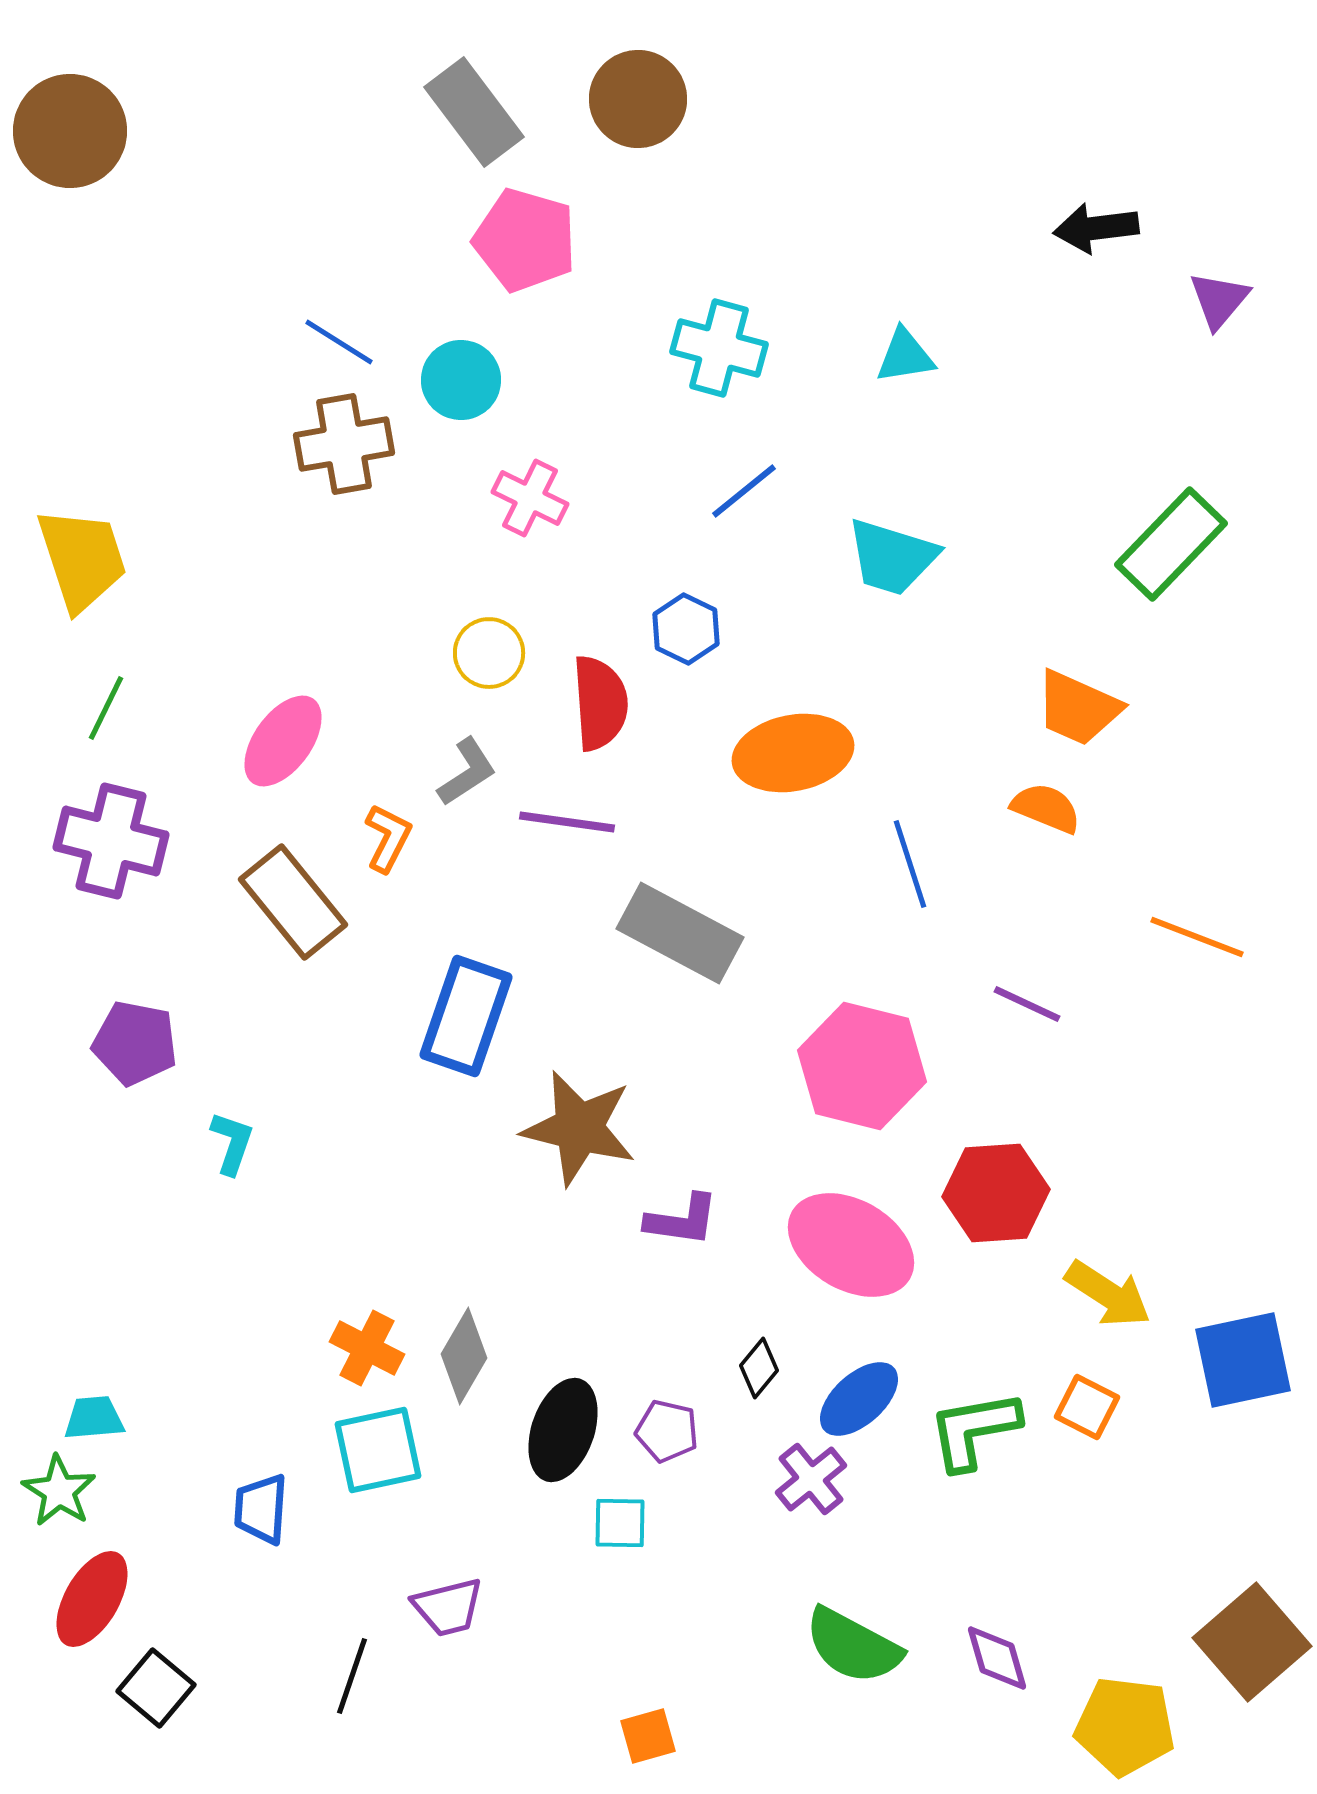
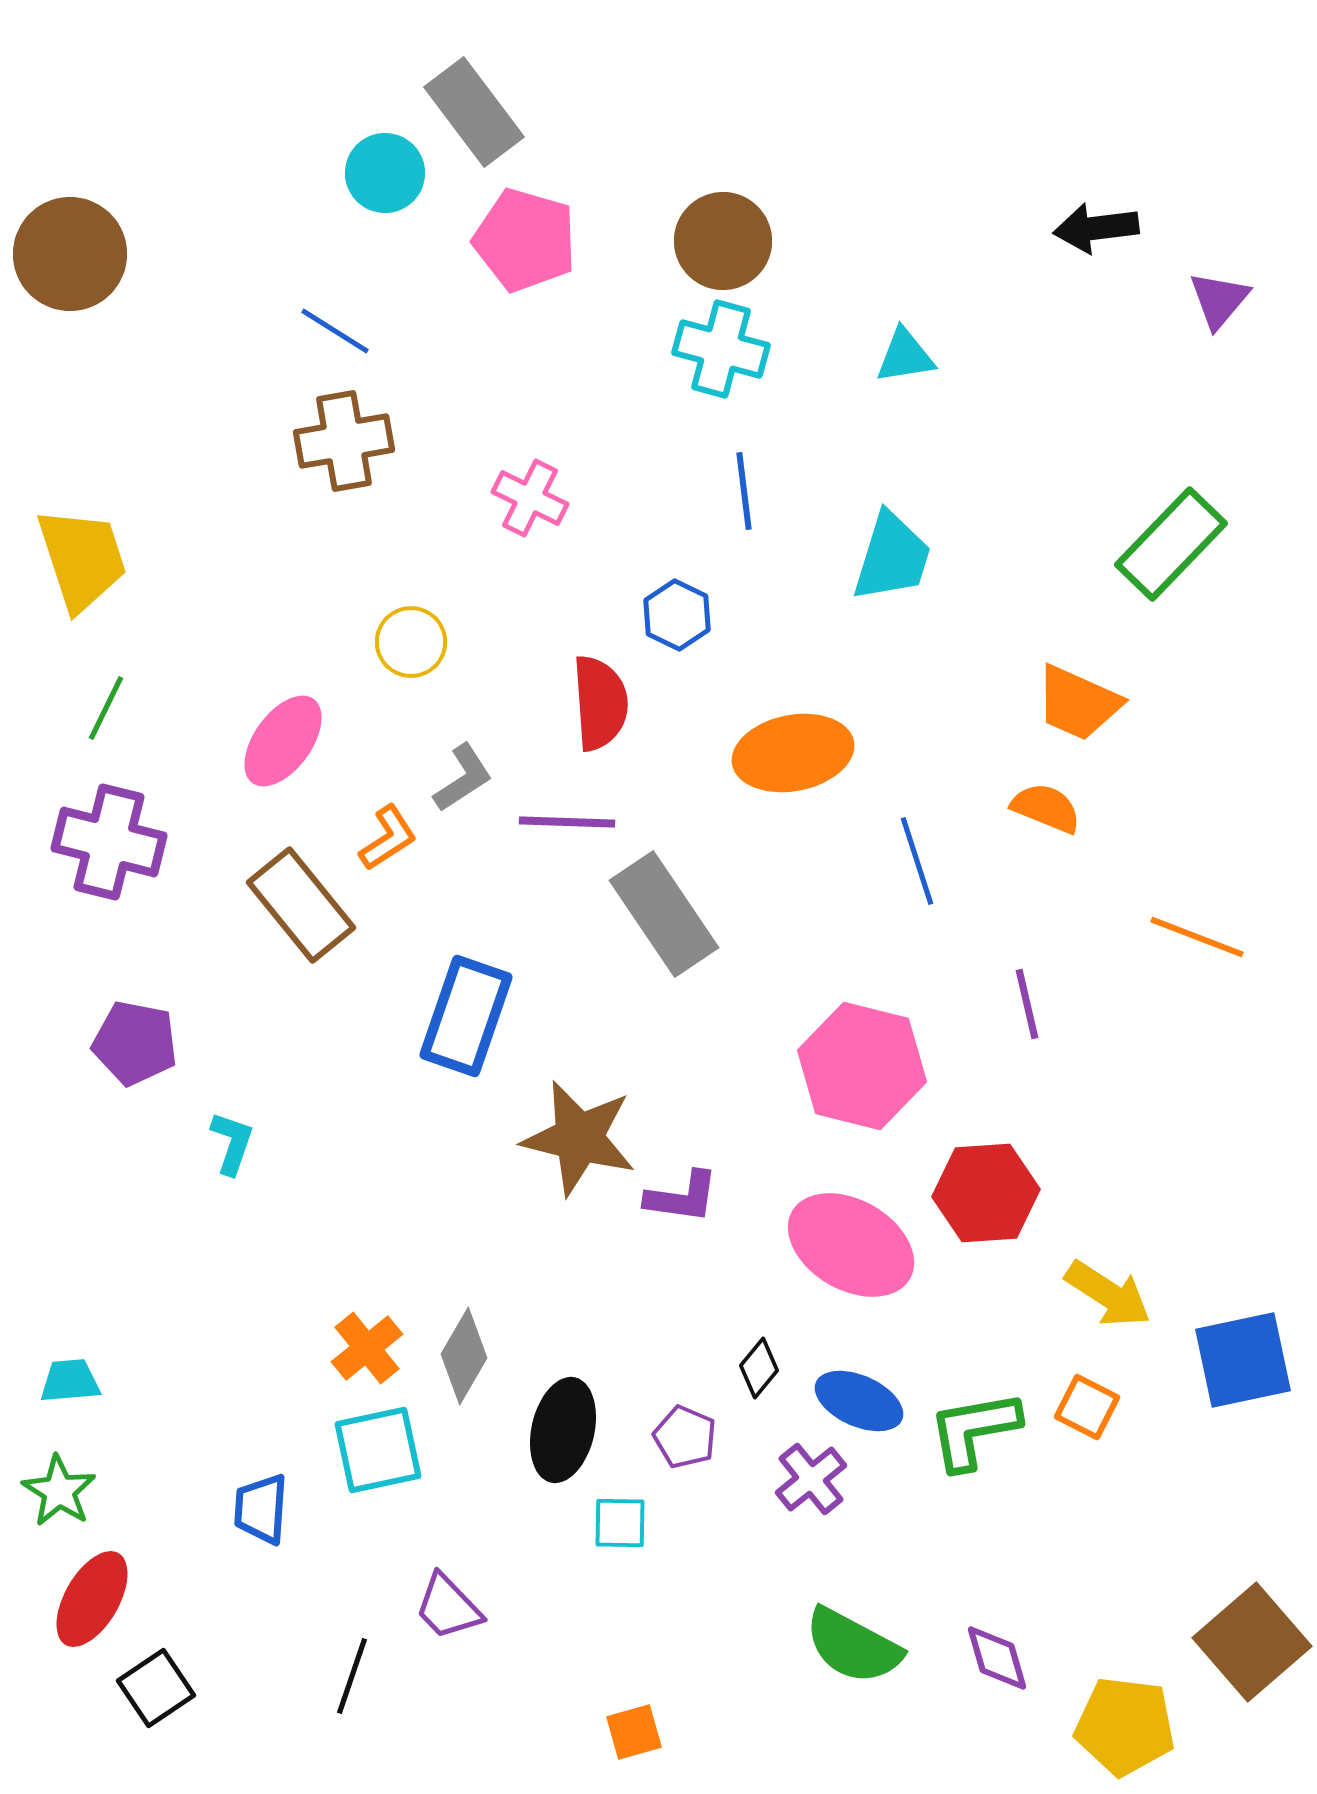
brown circle at (638, 99): moved 85 px right, 142 px down
brown circle at (70, 131): moved 123 px down
blue line at (339, 342): moved 4 px left, 11 px up
cyan cross at (719, 348): moved 2 px right, 1 px down
cyan circle at (461, 380): moved 76 px left, 207 px up
brown cross at (344, 444): moved 3 px up
blue line at (744, 491): rotated 58 degrees counterclockwise
cyan trapezoid at (892, 557): rotated 90 degrees counterclockwise
blue hexagon at (686, 629): moved 9 px left, 14 px up
yellow circle at (489, 653): moved 78 px left, 11 px up
orange trapezoid at (1078, 708): moved 5 px up
gray L-shape at (467, 772): moved 4 px left, 6 px down
purple line at (567, 822): rotated 6 degrees counterclockwise
orange L-shape at (388, 838): rotated 30 degrees clockwise
purple cross at (111, 841): moved 2 px left, 1 px down
blue line at (910, 864): moved 7 px right, 3 px up
brown rectangle at (293, 902): moved 8 px right, 3 px down
gray rectangle at (680, 933): moved 16 px left, 19 px up; rotated 28 degrees clockwise
purple line at (1027, 1004): rotated 52 degrees clockwise
brown star at (579, 1128): moved 10 px down
red hexagon at (996, 1193): moved 10 px left
purple L-shape at (682, 1220): moved 23 px up
orange cross at (367, 1348): rotated 24 degrees clockwise
blue ellipse at (859, 1399): moved 2 px down; rotated 66 degrees clockwise
cyan trapezoid at (94, 1418): moved 24 px left, 37 px up
black ellipse at (563, 1430): rotated 6 degrees counterclockwise
purple pentagon at (667, 1431): moved 18 px right, 6 px down; rotated 10 degrees clockwise
purple trapezoid at (448, 1607): rotated 60 degrees clockwise
black square at (156, 1688): rotated 16 degrees clockwise
orange square at (648, 1736): moved 14 px left, 4 px up
